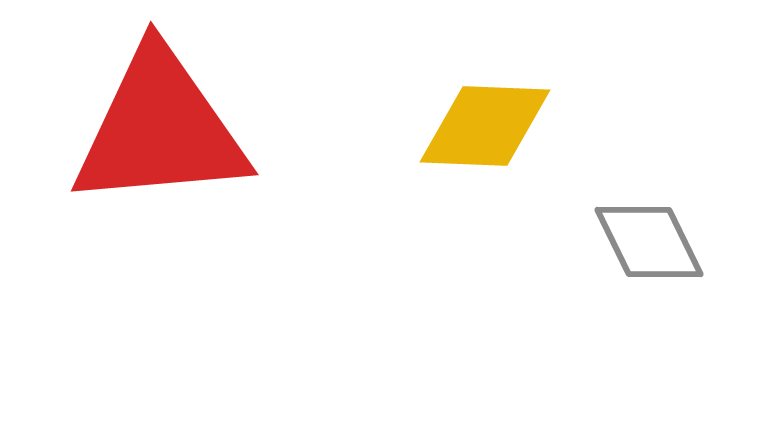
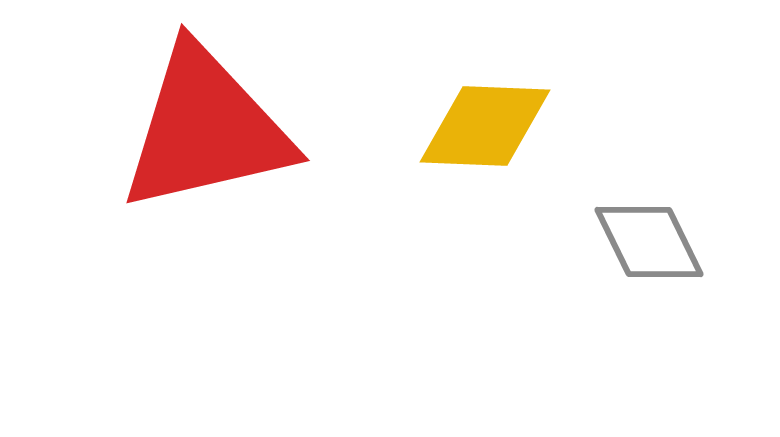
red triangle: moved 46 px right; rotated 8 degrees counterclockwise
